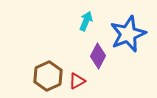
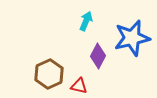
blue star: moved 4 px right, 4 px down; rotated 9 degrees clockwise
brown hexagon: moved 1 px right, 2 px up
red triangle: moved 2 px right, 5 px down; rotated 42 degrees clockwise
